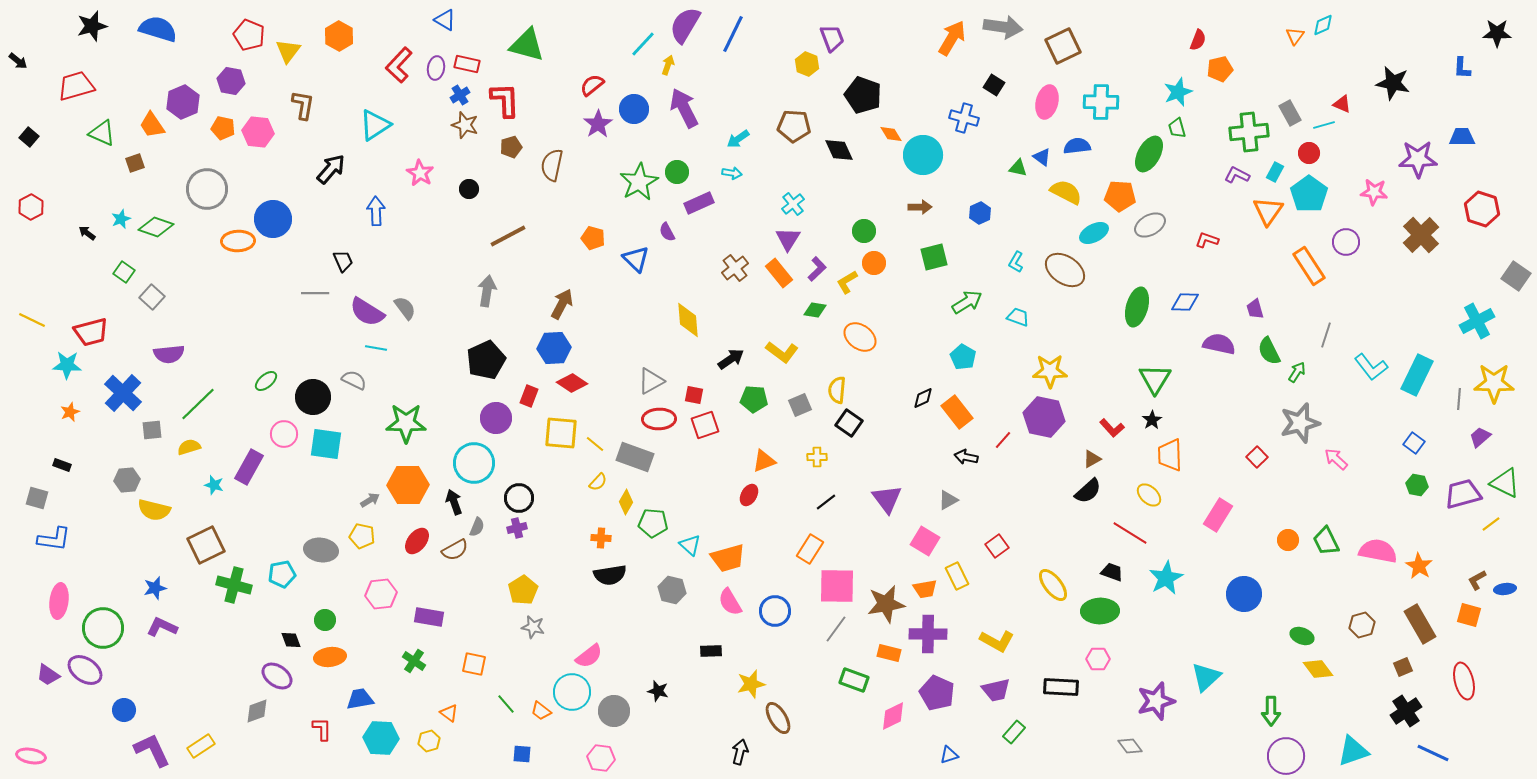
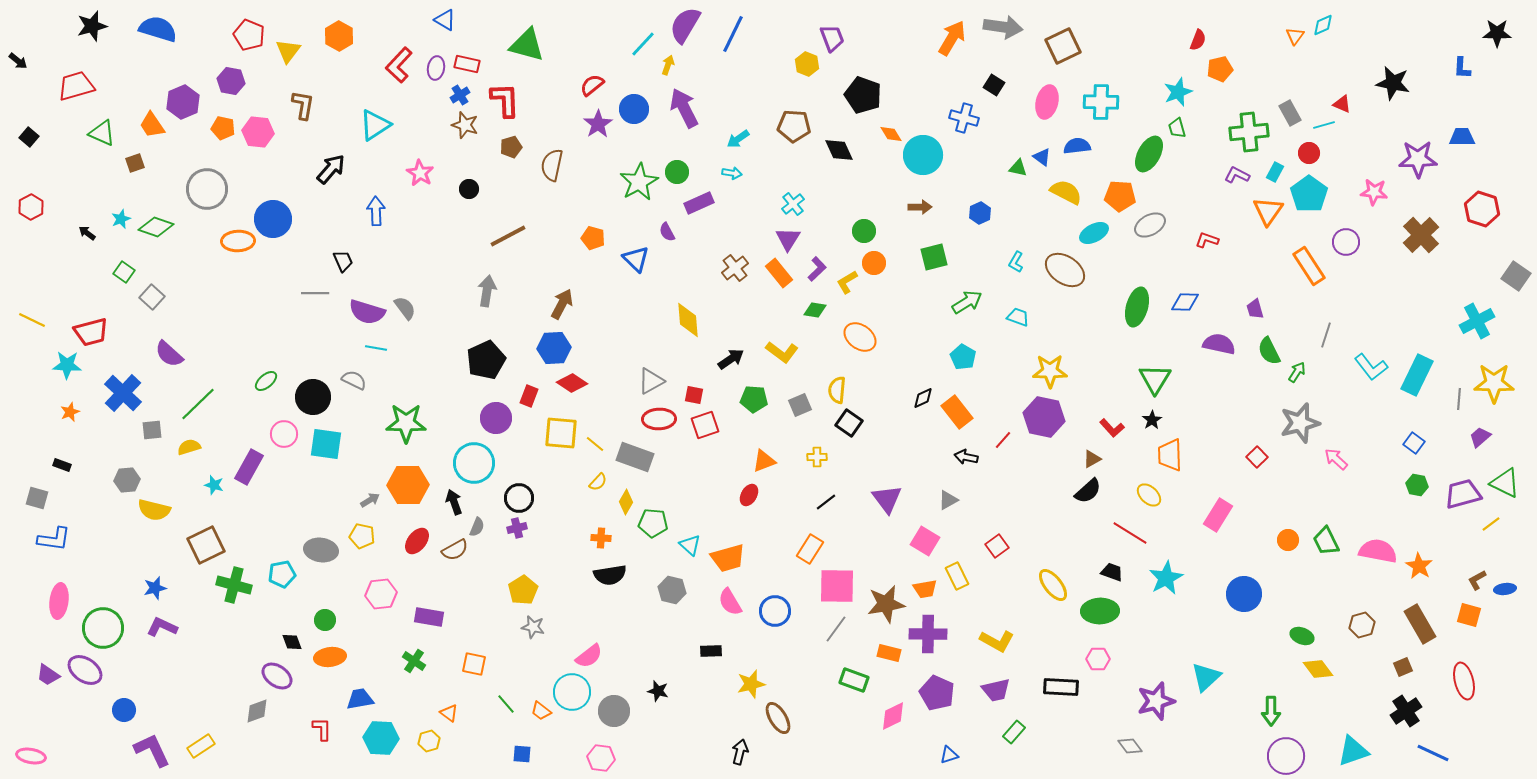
purple semicircle at (367, 312): rotated 15 degrees counterclockwise
purple semicircle at (169, 354): rotated 48 degrees clockwise
black diamond at (291, 640): moved 1 px right, 2 px down
